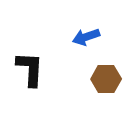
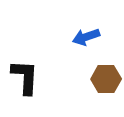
black L-shape: moved 5 px left, 8 px down
